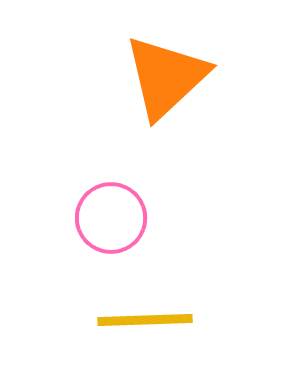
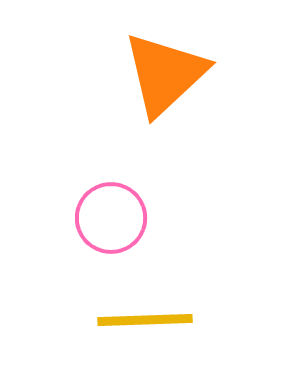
orange triangle: moved 1 px left, 3 px up
